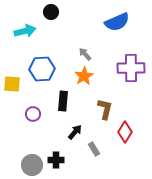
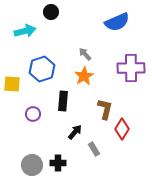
blue hexagon: rotated 15 degrees counterclockwise
red diamond: moved 3 px left, 3 px up
black cross: moved 2 px right, 3 px down
